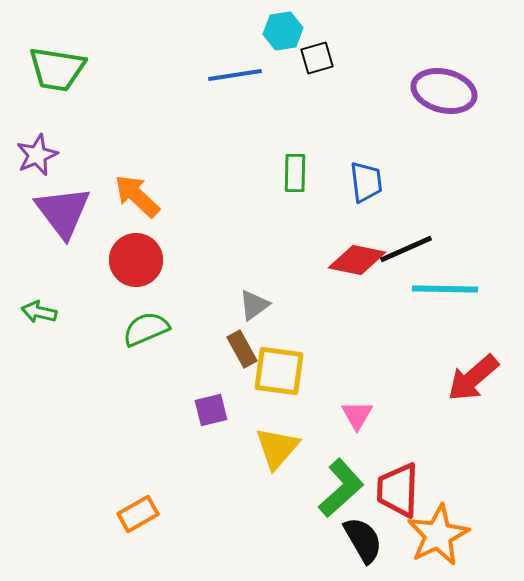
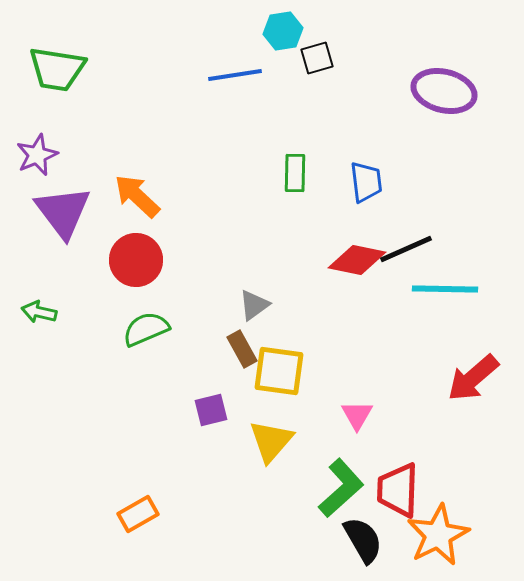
yellow triangle: moved 6 px left, 7 px up
